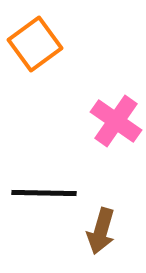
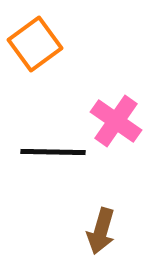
black line: moved 9 px right, 41 px up
